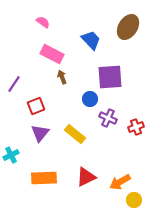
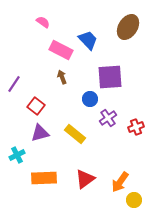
blue trapezoid: moved 3 px left
pink rectangle: moved 9 px right, 4 px up
red square: rotated 30 degrees counterclockwise
purple cross: rotated 30 degrees clockwise
purple triangle: rotated 36 degrees clockwise
cyan cross: moved 6 px right
red triangle: moved 1 px left, 2 px down; rotated 10 degrees counterclockwise
orange arrow: rotated 25 degrees counterclockwise
